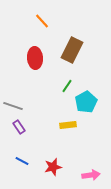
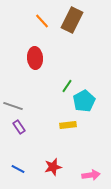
brown rectangle: moved 30 px up
cyan pentagon: moved 2 px left, 1 px up
blue line: moved 4 px left, 8 px down
